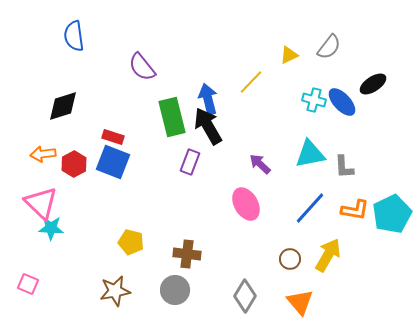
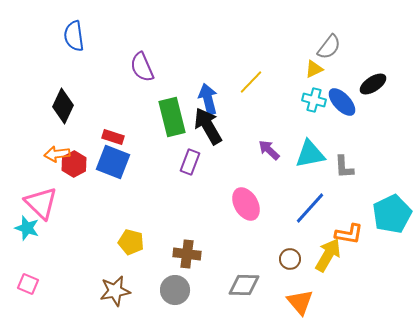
yellow triangle: moved 25 px right, 14 px down
purple semicircle: rotated 16 degrees clockwise
black diamond: rotated 48 degrees counterclockwise
orange arrow: moved 14 px right
purple arrow: moved 9 px right, 14 px up
orange L-shape: moved 6 px left, 24 px down
cyan star: moved 24 px left; rotated 15 degrees clockwise
gray diamond: moved 1 px left, 11 px up; rotated 60 degrees clockwise
